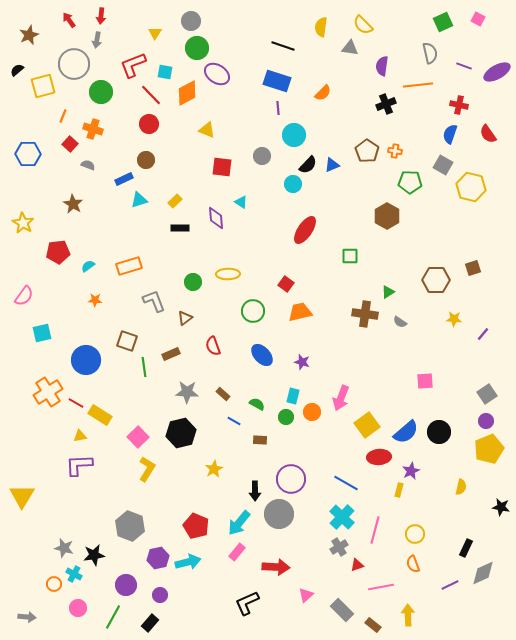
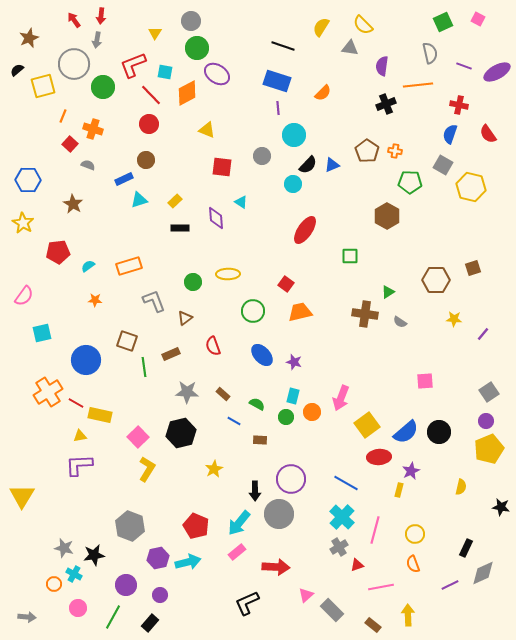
red arrow at (69, 20): moved 5 px right
yellow semicircle at (321, 27): rotated 24 degrees clockwise
brown star at (29, 35): moved 3 px down
green circle at (101, 92): moved 2 px right, 5 px up
blue hexagon at (28, 154): moved 26 px down
purple star at (302, 362): moved 8 px left
gray square at (487, 394): moved 2 px right, 2 px up
yellow rectangle at (100, 415): rotated 20 degrees counterclockwise
pink rectangle at (237, 552): rotated 12 degrees clockwise
gray rectangle at (342, 610): moved 10 px left
